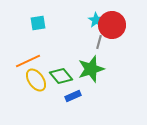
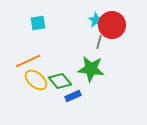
green star: rotated 24 degrees clockwise
green diamond: moved 1 px left, 5 px down
yellow ellipse: rotated 15 degrees counterclockwise
